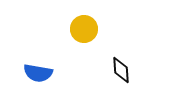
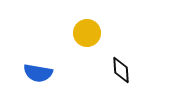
yellow circle: moved 3 px right, 4 px down
